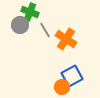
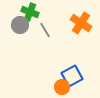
orange cross: moved 15 px right, 16 px up
